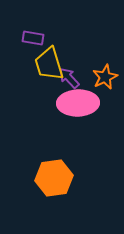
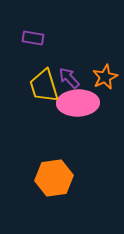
yellow trapezoid: moved 5 px left, 22 px down
